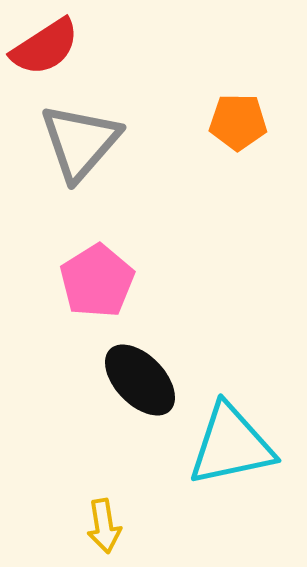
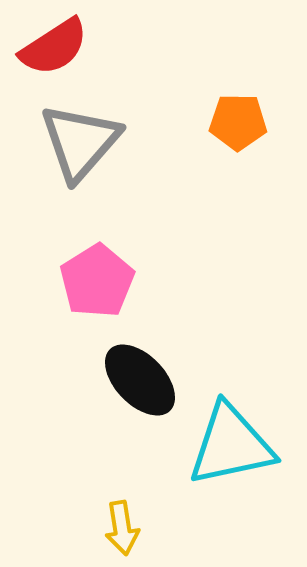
red semicircle: moved 9 px right
yellow arrow: moved 18 px right, 2 px down
